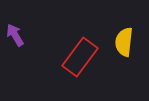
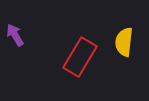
red rectangle: rotated 6 degrees counterclockwise
